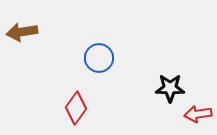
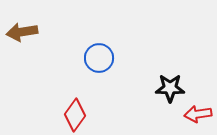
red diamond: moved 1 px left, 7 px down
